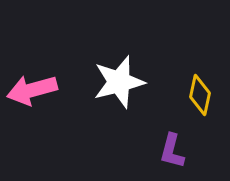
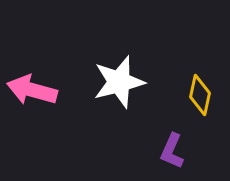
pink arrow: rotated 30 degrees clockwise
purple L-shape: rotated 9 degrees clockwise
